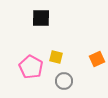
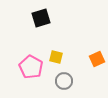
black square: rotated 18 degrees counterclockwise
